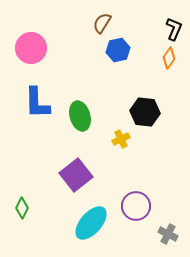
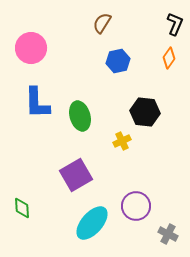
black L-shape: moved 1 px right, 5 px up
blue hexagon: moved 11 px down
yellow cross: moved 1 px right, 2 px down
purple square: rotated 8 degrees clockwise
green diamond: rotated 30 degrees counterclockwise
cyan ellipse: moved 1 px right
